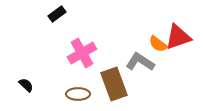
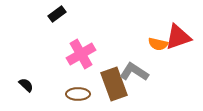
orange semicircle: rotated 24 degrees counterclockwise
pink cross: moved 1 px left, 1 px down
gray L-shape: moved 6 px left, 10 px down
